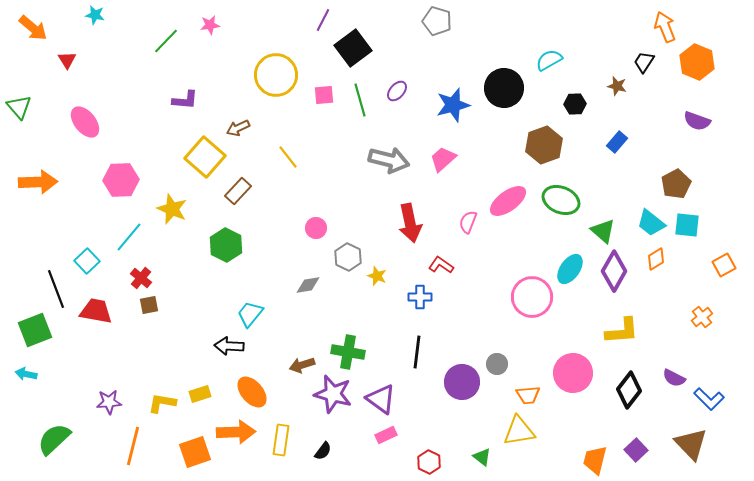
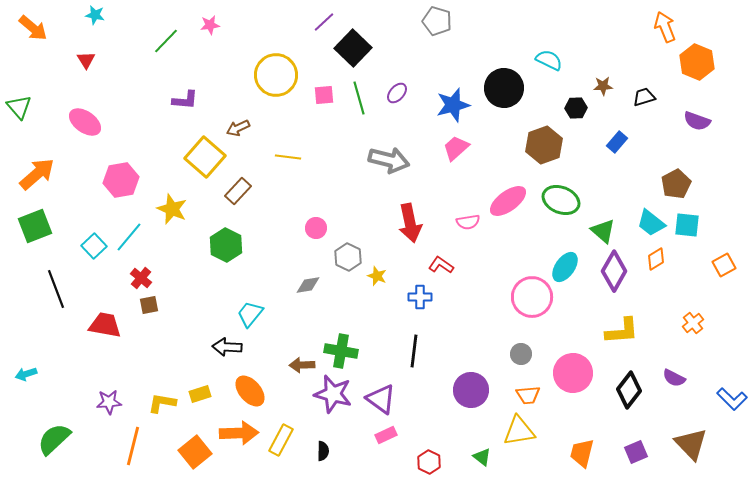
purple line at (323, 20): moved 1 px right, 2 px down; rotated 20 degrees clockwise
black square at (353, 48): rotated 9 degrees counterclockwise
red triangle at (67, 60): moved 19 px right
cyan semicircle at (549, 60): rotated 56 degrees clockwise
black trapezoid at (644, 62): moved 35 px down; rotated 40 degrees clockwise
brown star at (617, 86): moved 14 px left; rotated 18 degrees counterclockwise
purple ellipse at (397, 91): moved 2 px down
green line at (360, 100): moved 1 px left, 2 px up
black hexagon at (575, 104): moved 1 px right, 4 px down
pink ellipse at (85, 122): rotated 16 degrees counterclockwise
yellow line at (288, 157): rotated 45 degrees counterclockwise
pink trapezoid at (443, 159): moved 13 px right, 11 px up
pink hexagon at (121, 180): rotated 8 degrees counterclockwise
orange arrow at (38, 182): moved 1 px left, 8 px up; rotated 39 degrees counterclockwise
pink semicircle at (468, 222): rotated 120 degrees counterclockwise
cyan square at (87, 261): moved 7 px right, 15 px up
cyan ellipse at (570, 269): moved 5 px left, 2 px up
red trapezoid at (96, 311): moved 9 px right, 14 px down
orange cross at (702, 317): moved 9 px left, 6 px down
green square at (35, 330): moved 104 px up
black arrow at (229, 346): moved 2 px left, 1 px down
green cross at (348, 352): moved 7 px left, 1 px up
black line at (417, 352): moved 3 px left, 1 px up
gray circle at (497, 364): moved 24 px right, 10 px up
brown arrow at (302, 365): rotated 15 degrees clockwise
cyan arrow at (26, 374): rotated 30 degrees counterclockwise
purple circle at (462, 382): moved 9 px right, 8 px down
orange ellipse at (252, 392): moved 2 px left, 1 px up
blue L-shape at (709, 399): moved 23 px right
orange arrow at (236, 432): moved 3 px right, 1 px down
yellow rectangle at (281, 440): rotated 20 degrees clockwise
purple square at (636, 450): moved 2 px down; rotated 20 degrees clockwise
black semicircle at (323, 451): rotated 36 degrees counterclockwise
orange square at (195, 452): rotated 20 degrees counterclockwise
orange trapezoid at (595, 460): moved 13 px left, 7 px up
